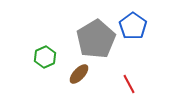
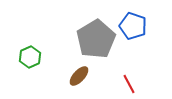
blue pentagon: rotated 16 degrees counterclockwise
green hexagon: moved 15 px left
brown ellipse: moved 2 px down
